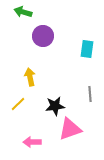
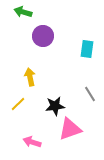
gray line: rotated 28 degrees counterclockwise
pink arrow: rotated 18 degrees clockwise
